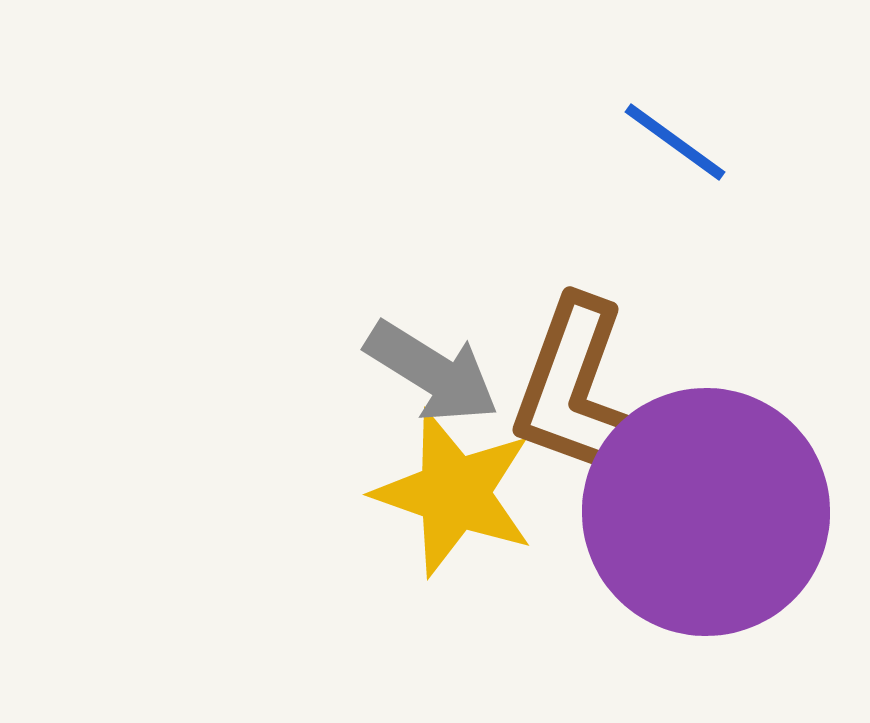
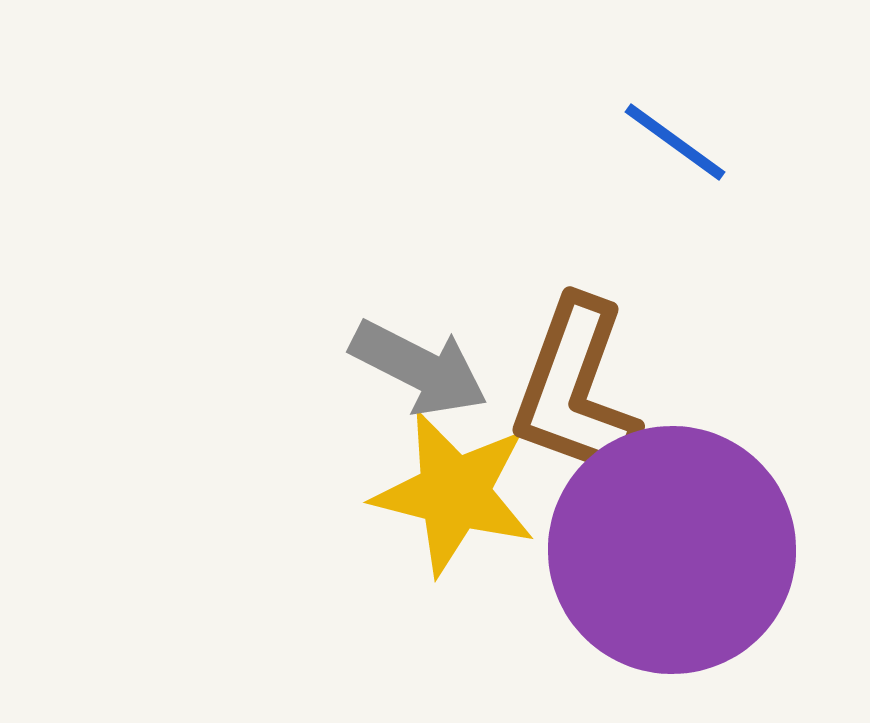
gray arrow: moved 13 px left, 4 px up; rotated 5 degrees counterclockwise
yellow star: rotated 5 degrees counterclockwise
purple circle: moved 34 px left, 38 px down
